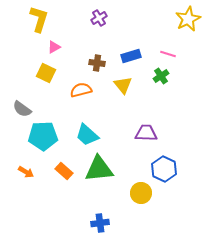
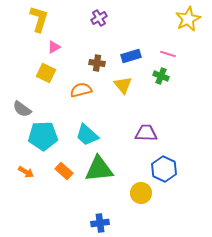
green cross: rotated 35 degrees counterclockwise
